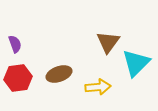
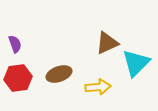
brown triangle: moved 1 px left, 1 px down; rotated 30 degrees clockwise
